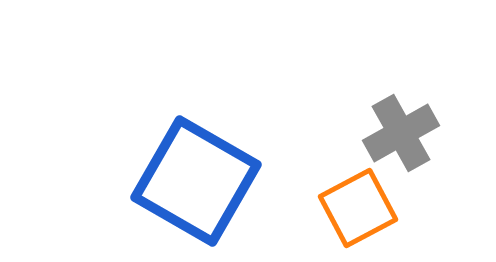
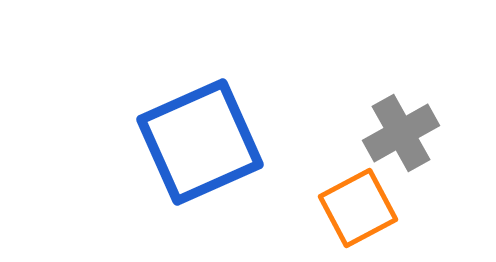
blue square: moved 4 px right, 39 px up; rotated 36 degrees clockwise
